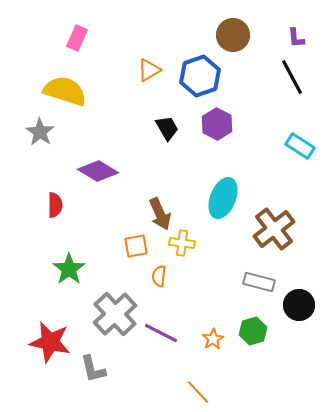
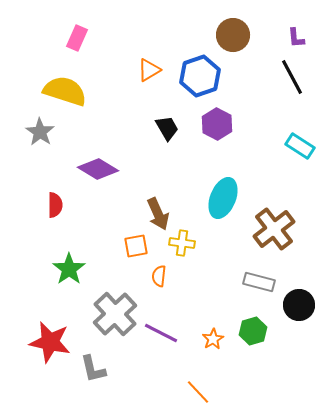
purple diamond: moved 2 px up
brown arrow: moved 2 px left
